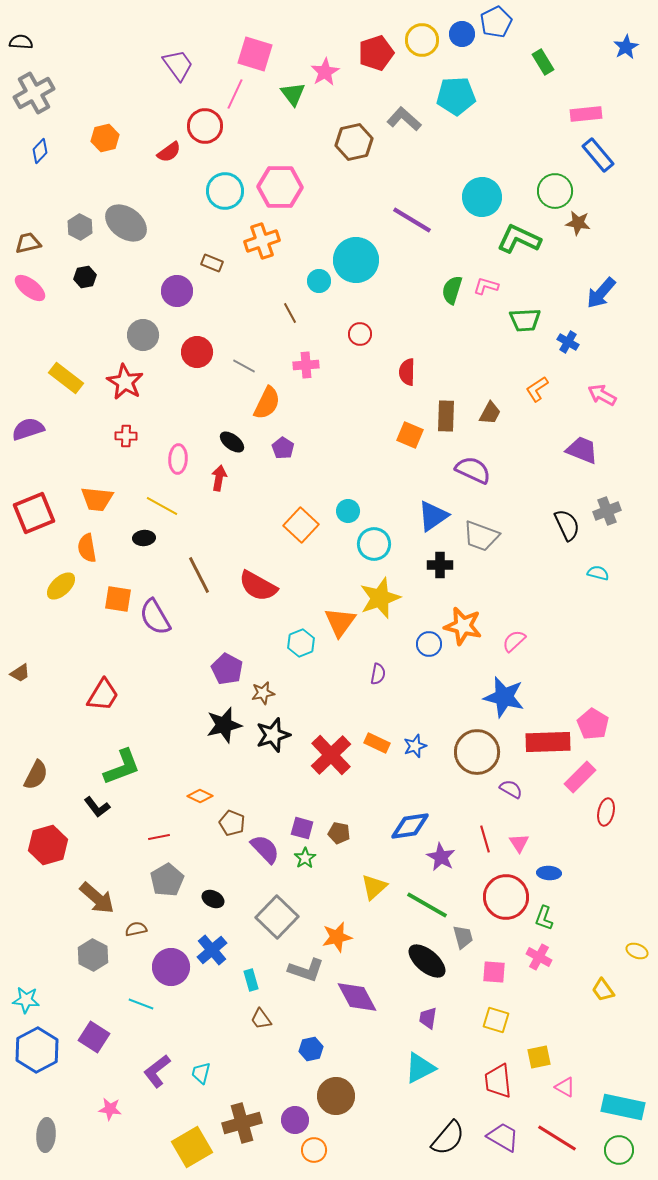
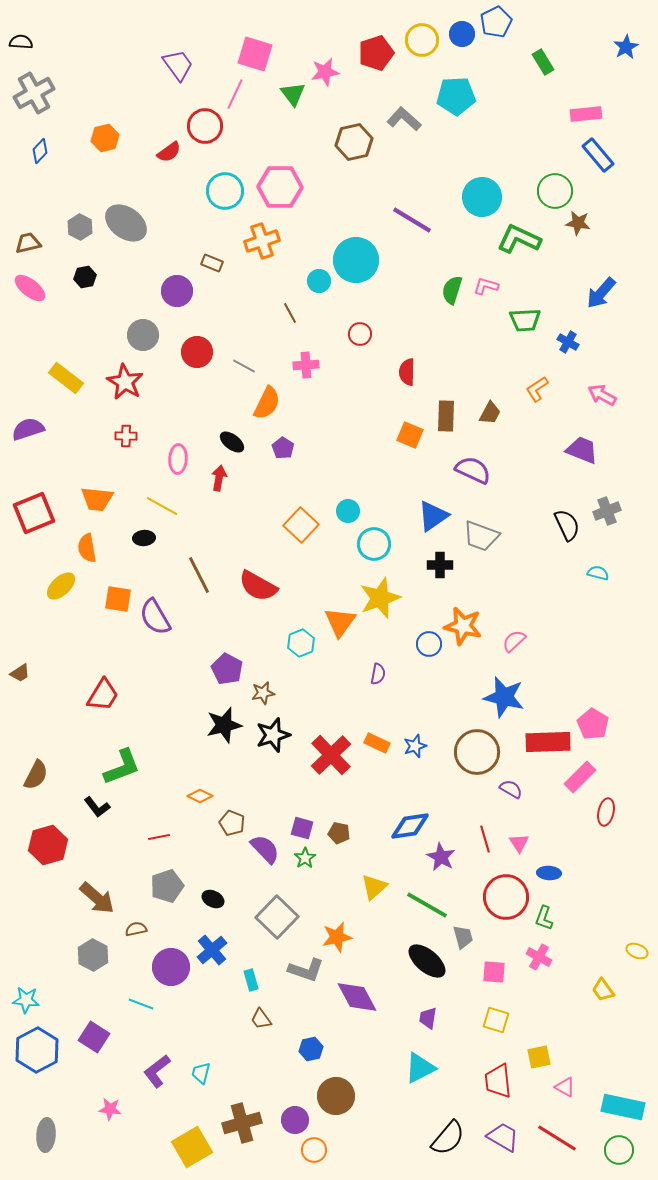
pink star at (325, 72): rotated 20 degrees clockwise
gray pentagon at (167, 880): moved 6 px down; rotated 12 degrees clockwise
